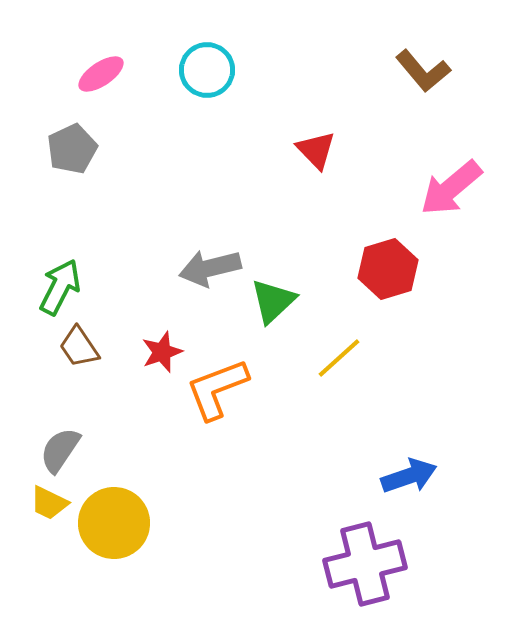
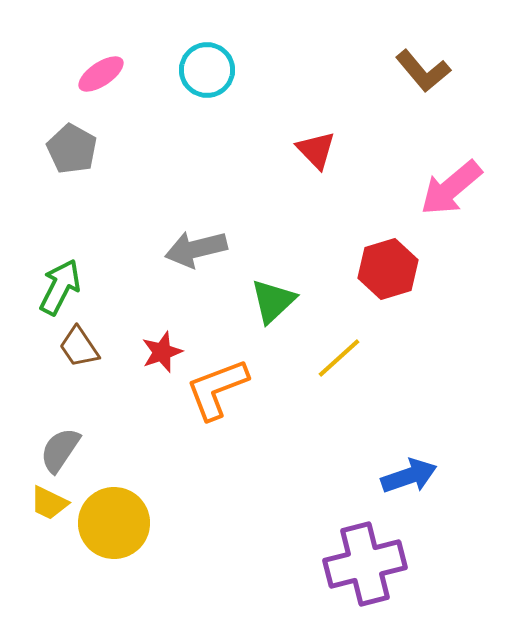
gray pentagon: rotated 18 degrees counterclockwise
gray arrow: moved 14 px left, 19 px up
